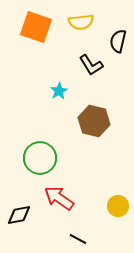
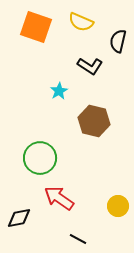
yellow semicircle: rotated 30 degrees clockwise
black L-shape: moved 1 px left, 1 px down; rotated 25 degrees counterclockwise
black diamond: moved 3 px down
